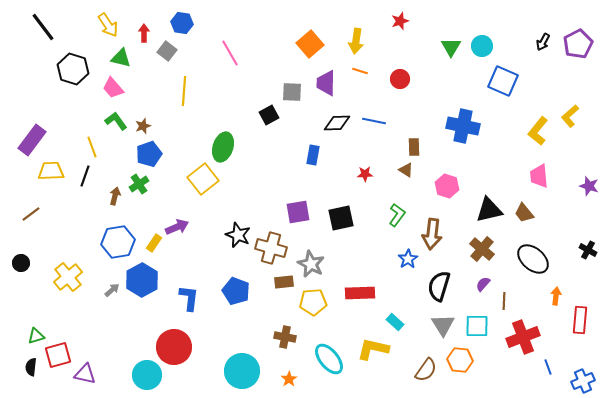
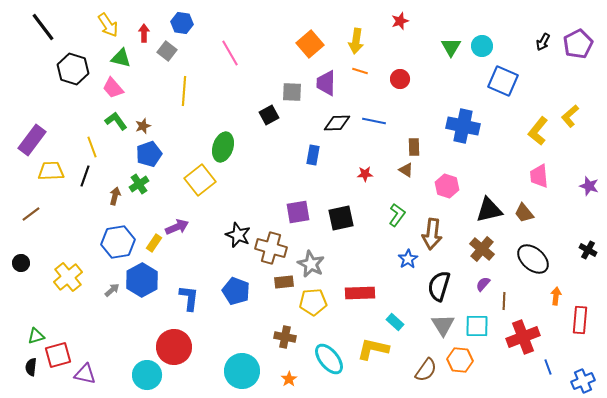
yellow square at (203, 179): moved 3 px left, 1 px down
